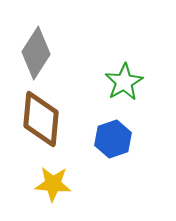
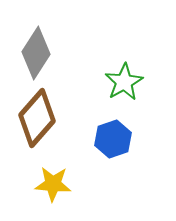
brown diamond: moved 4 px left, 1 px up; rotated 36 degrees clockwise
